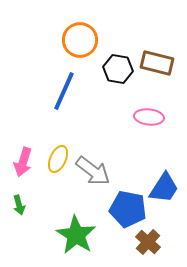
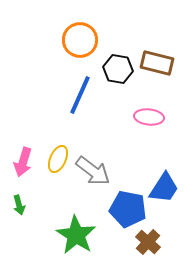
blue line: moved 16 px right, 4 px down
